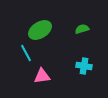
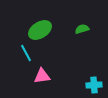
cyan cross: moved 10 px right, 19 px down; rotated 14 degrees counterclockwise
